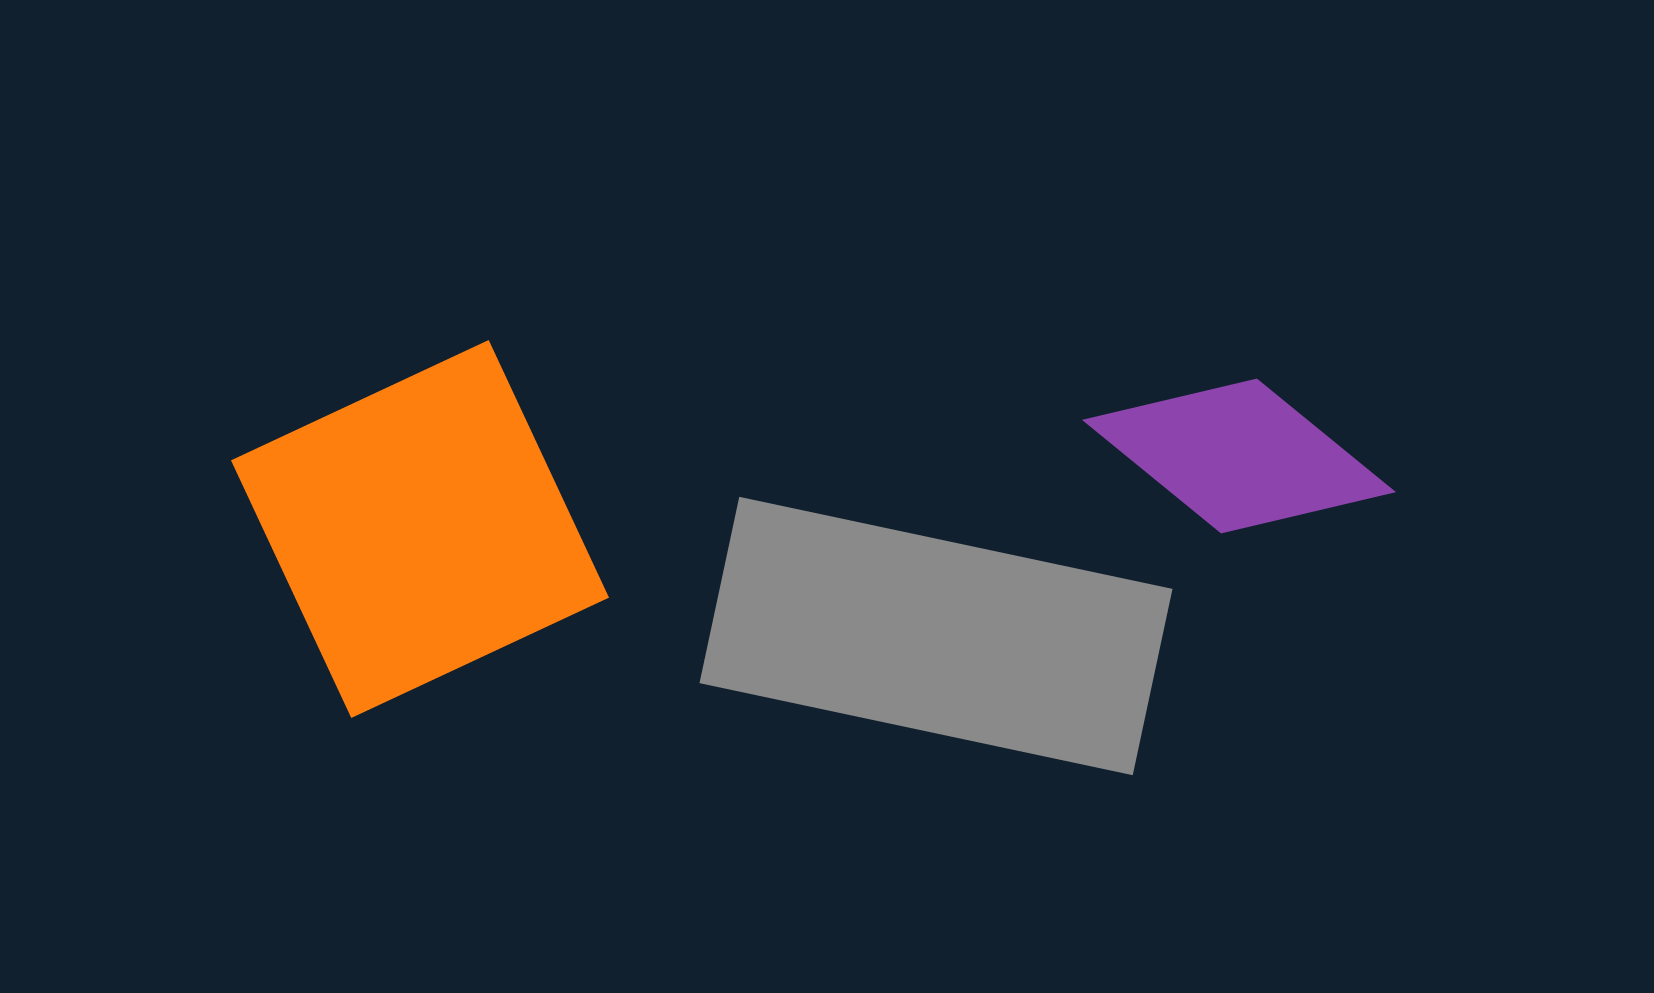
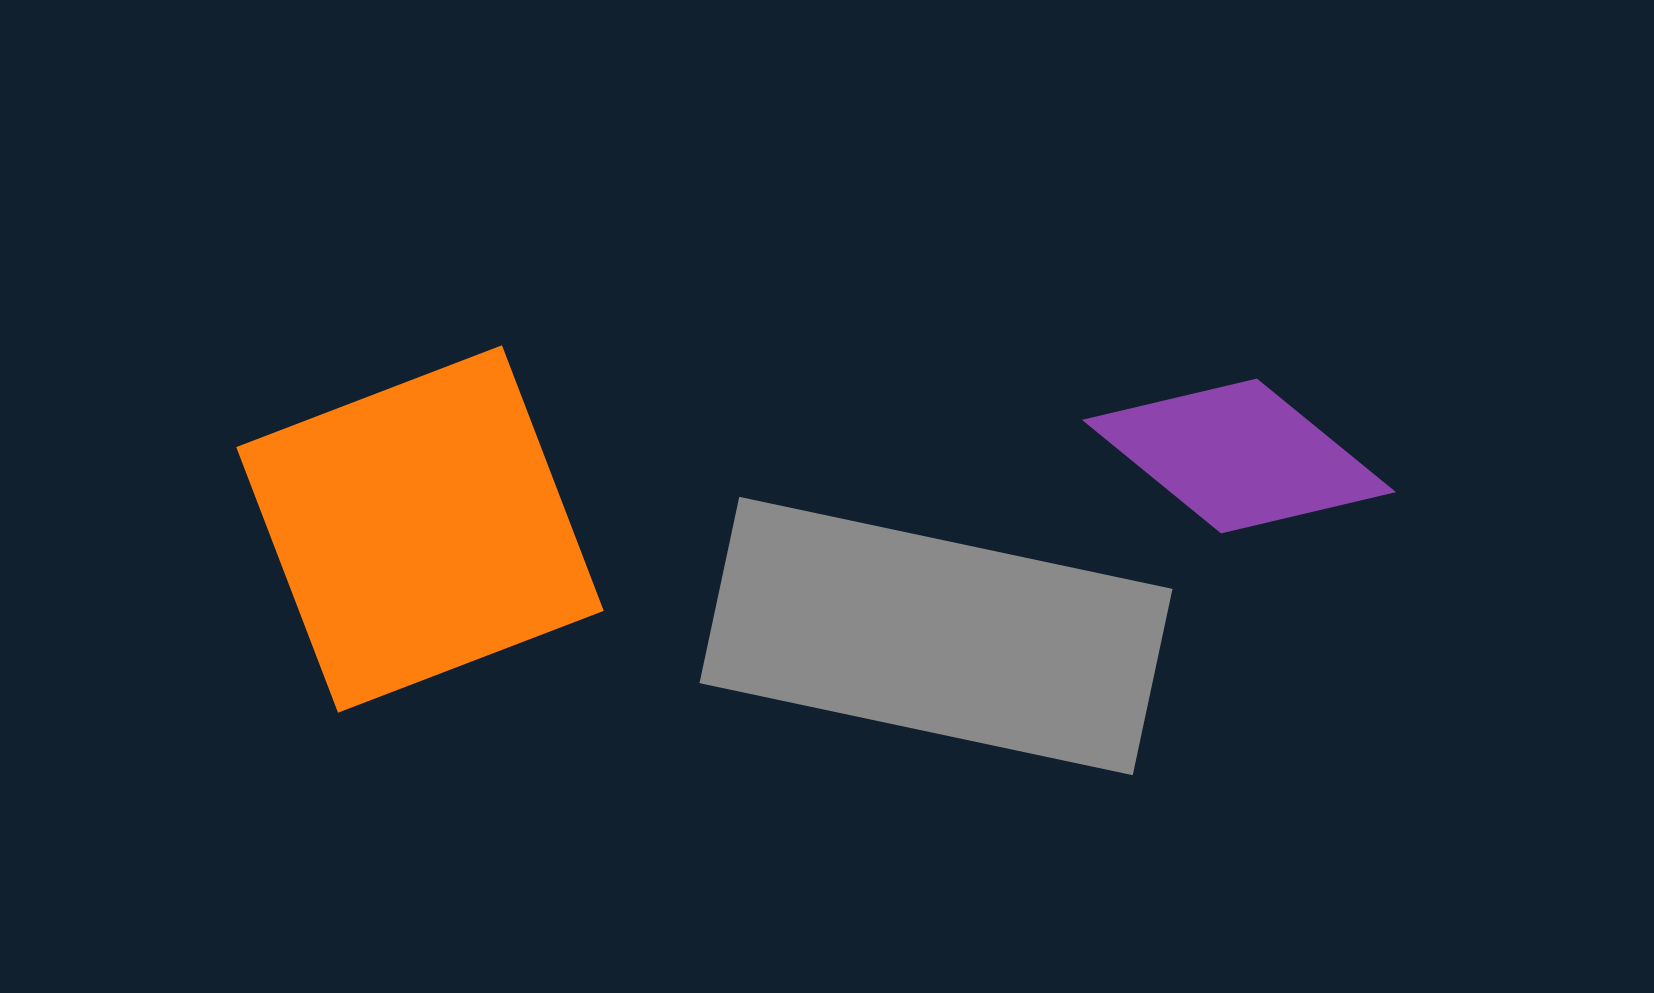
orange square: rotated 4 degrees clockwise
